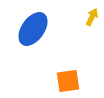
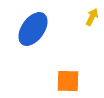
orange square: rotated 10 degrees clockwise
